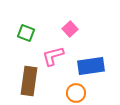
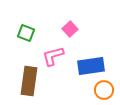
orange circle: moved 28 px right, 3 px up
